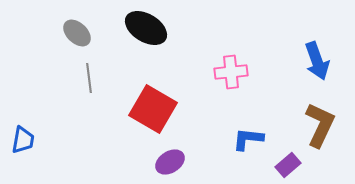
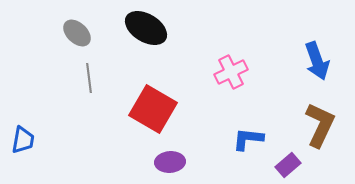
pink cross: rotated 20 degrees counterclockwise
purple ellipse: rotated 28 degrees clockwise
